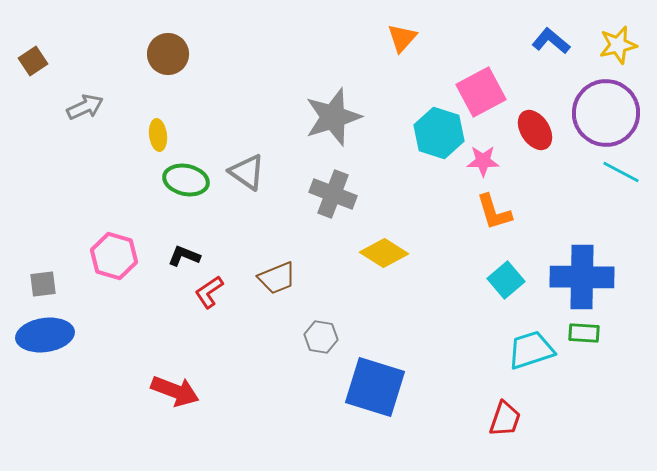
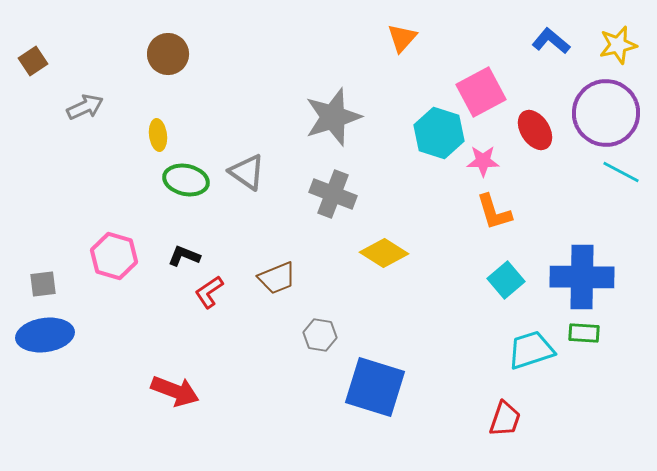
gray hexagon: moved 1 px left, 2 px up
